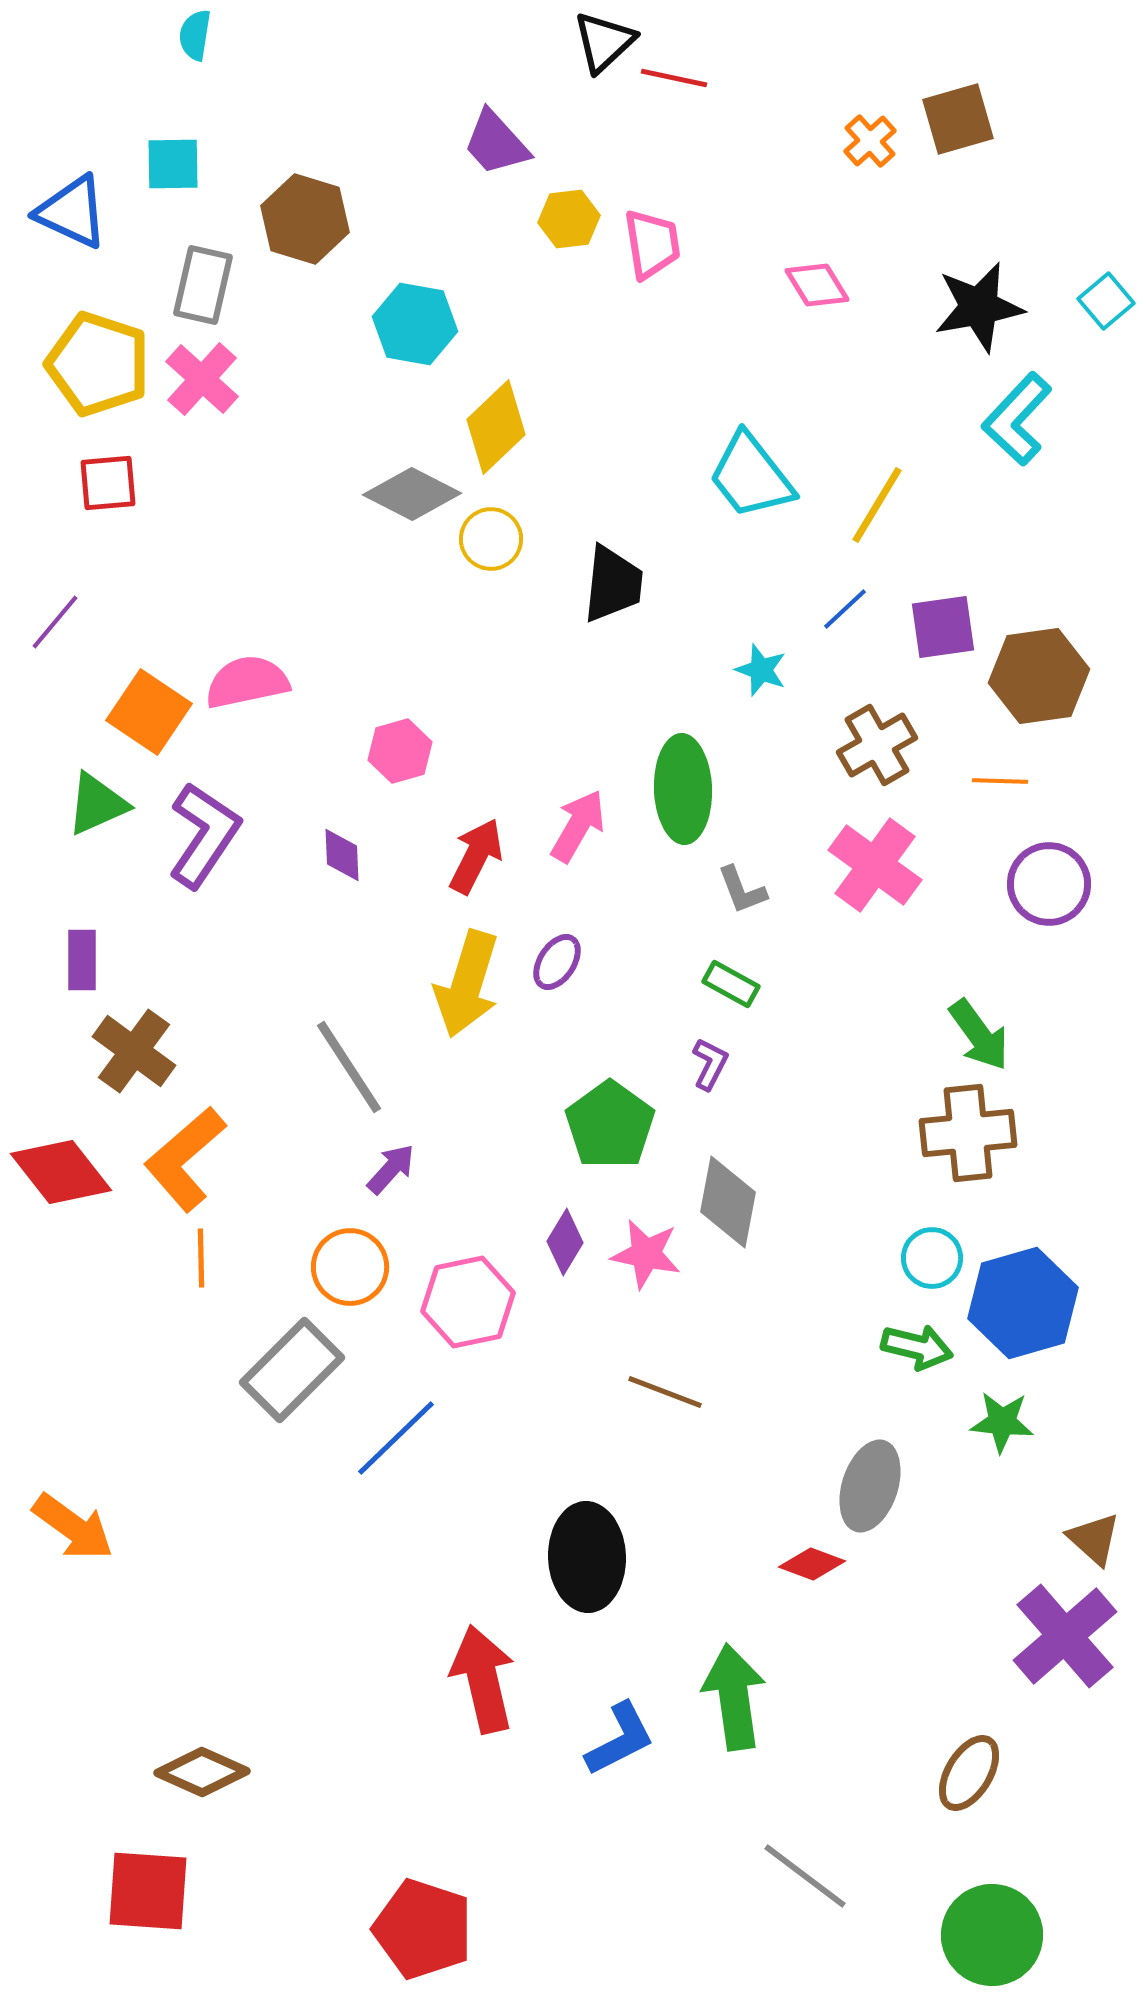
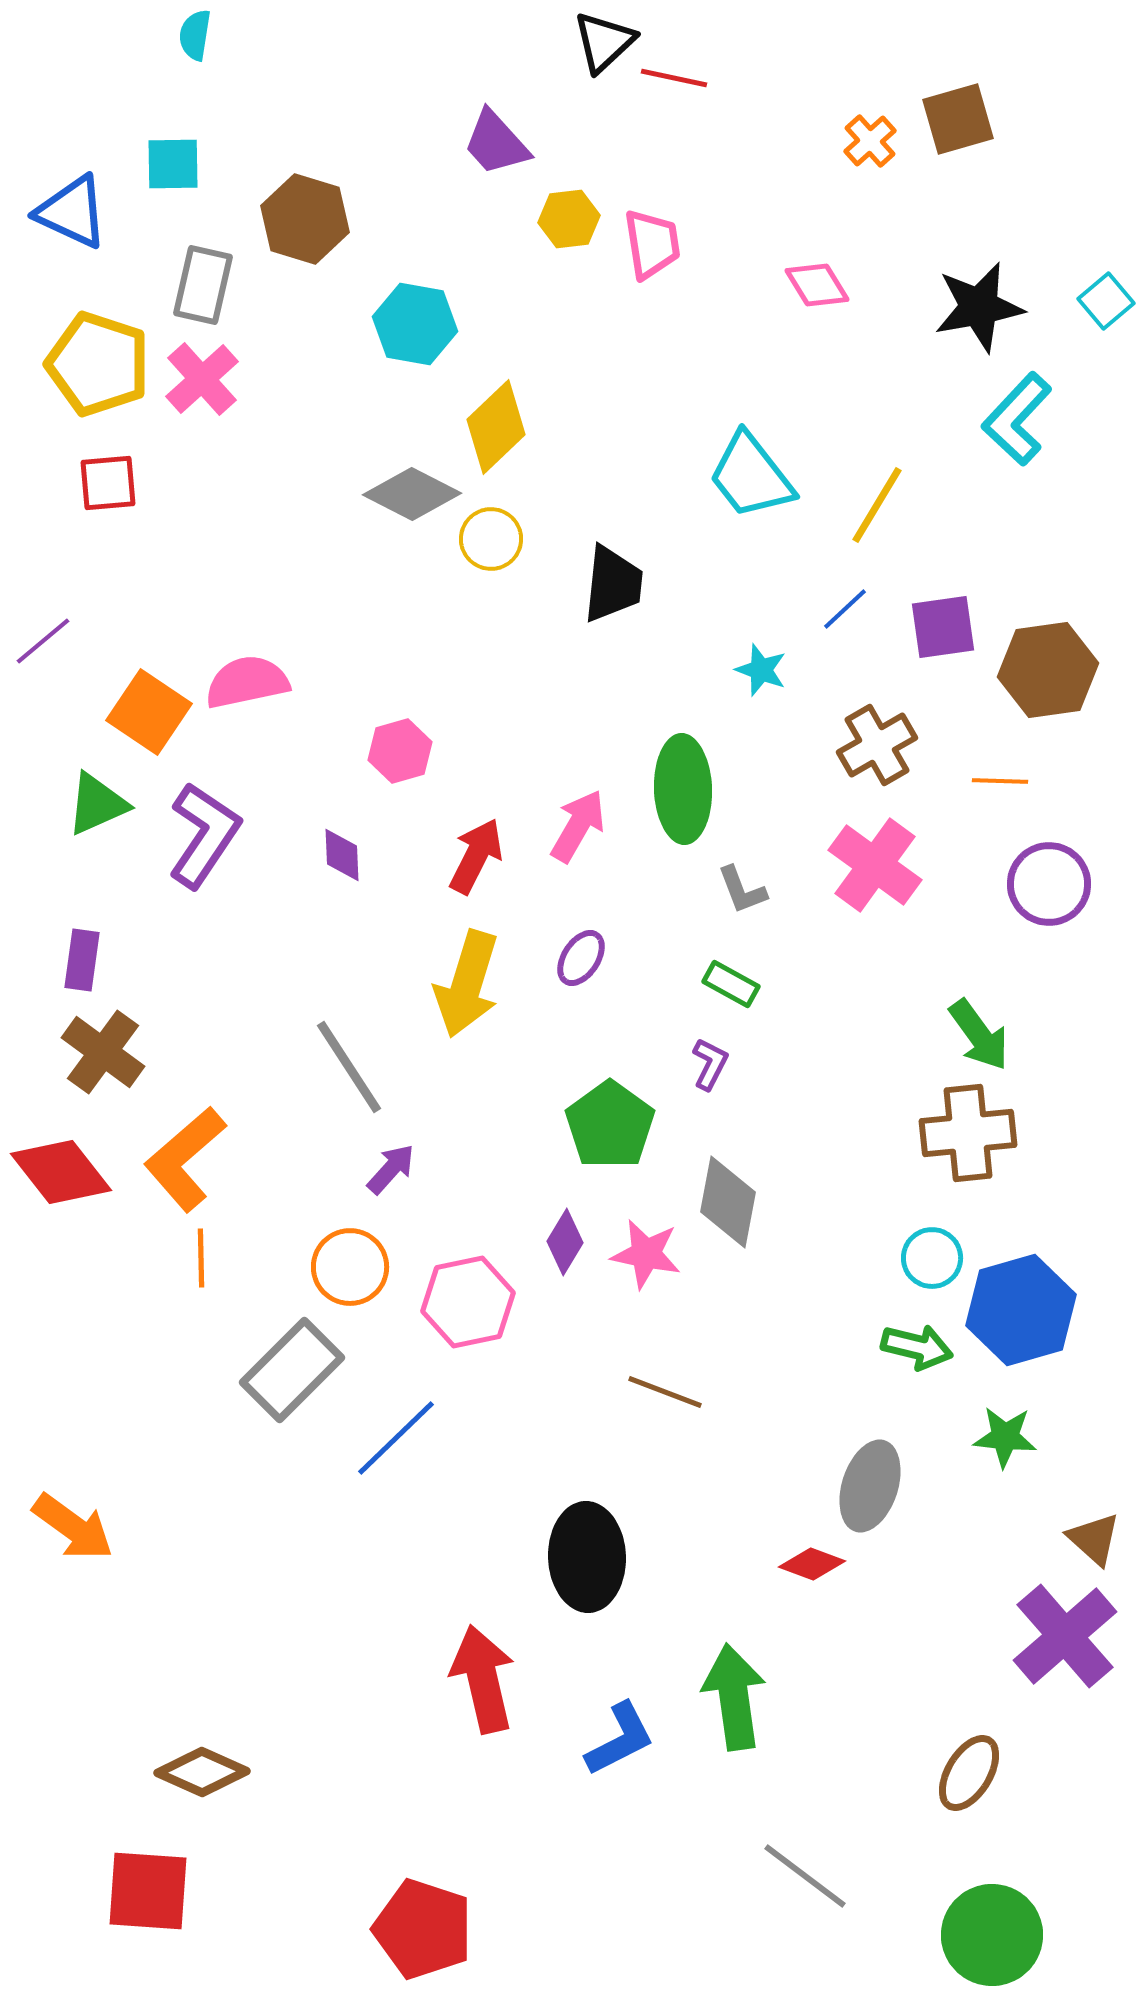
pink cross at (202, 379): rotated 6 degrees clockwise
purple line at (55, 622): moved 12 px left, 19 px down; rotated 10 degrees clockwise
brown hexagon at (1039, 676): moved 9 px right, 6 px up
purple rectangle at (82, 960): rotated 8 degrees clockwise
purple ellipse at (557, 962): moved 24 px right, 4 px up
brown cross at (134, 1051): moved 31 px left, 1 px down
blue hexagon at (1023, 1303): moved 2 px left, 7 px down
green star at (1002, 1422): moved 3 px right, 15 px down
